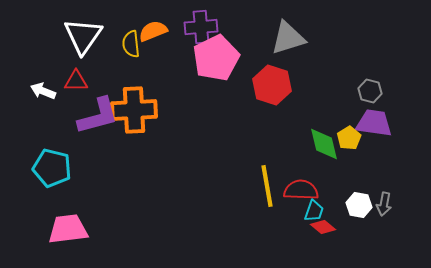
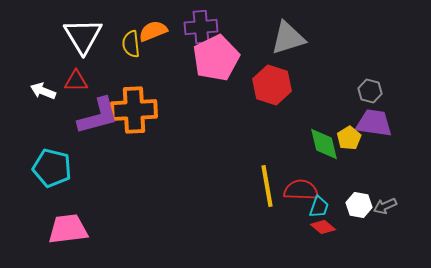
white triangle: rotated 6 degrees counterclockwise
gray arrow: moved 1 px right, 2 px down; rotated 55 degrees clockwise
cyan trapezoid: moved 5 px right, 4 px up
